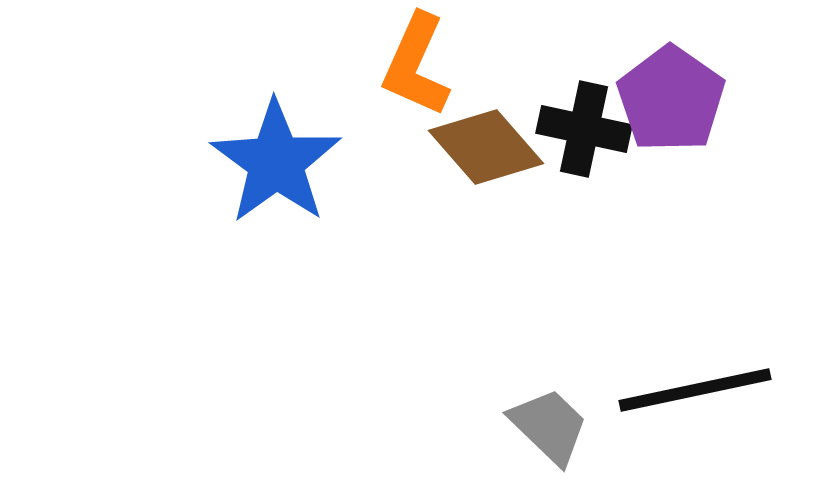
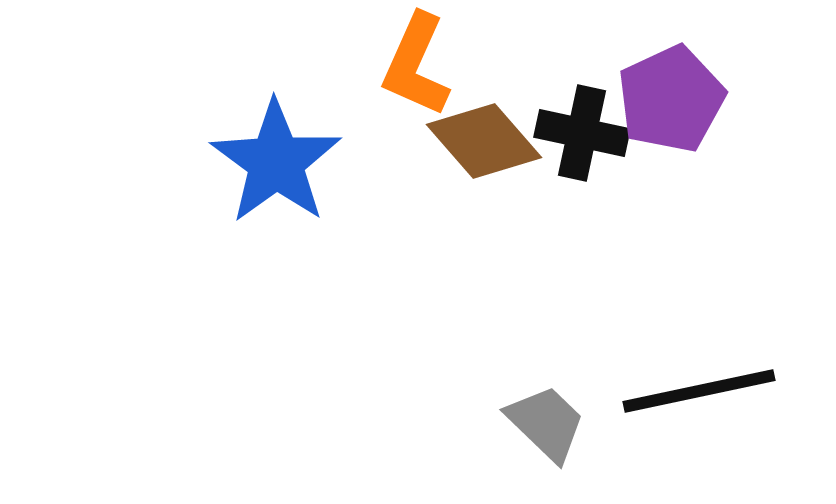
purple pentagon: rotated 12 degrees clockwise
black cross: moved 2 px left, 4 px down
brown diamond: moved 2 px left, 6 px up
black line: moved 4 px right, 1 px down
gray trapezoid: moved 3 px left, 3 px up
